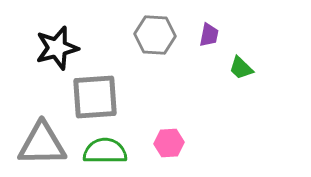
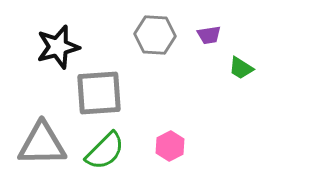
purple trapezoid: rotated 70 degrees clockwise
black star: moved 1 px right, 1 px up
green trapezoid: rotated 12 degrees counterclockwise
gray square: moved 4 px right, 4 px up
pink hexagon: moved 1 px right, 3 px down; rotated 24 degrees counterclockwise
green semicircle: rotated 135 degrees clockwise
